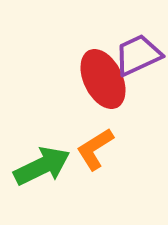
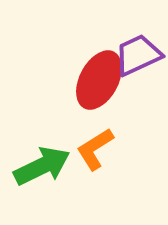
red ellipse: moved 4 px left, 1 px down; rotated 54 degrees clockwise
